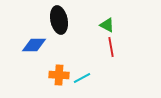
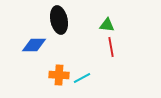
green triangle: rotated 21 degrees counterclockwise
